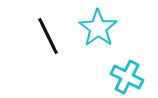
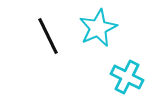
cyan star: rotated 12 degrees clockwise
